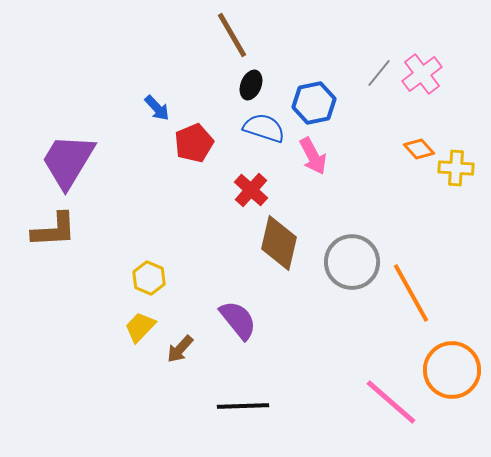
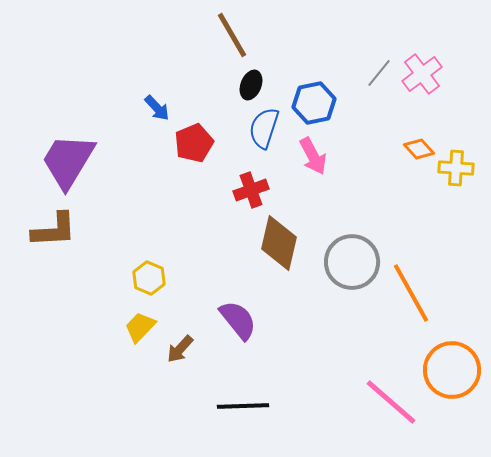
blue semicircle: rotated 90 degrees counterclockwise
red cross: rotated 28 degrees clockwise
